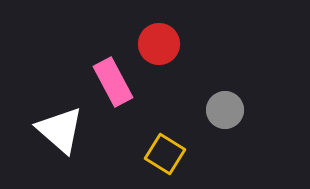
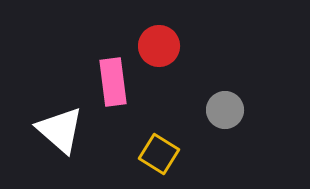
red circle: moved 2 px down
pink rectangle: rotated 21 degrees clockwise
yellow square: moved 6 px left
